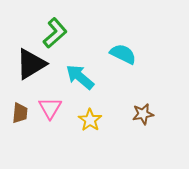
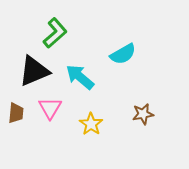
cyan semicircle: rotated 124 degrees clockwise
black triangle: moved 3 px right, 7 px down; rotated 8 degrees clockwise
brown trapezoid: moved 4 px left
yellow star: moved 1 px right, 4 px down
